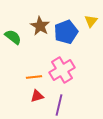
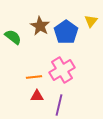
blue pentagon: rotated 15 degrees counterclockwise
red triangle: rotated 16 degrees clockwise
